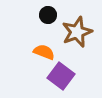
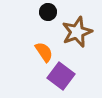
black circle: moved 3 px up
orange semicircle: rotated 35 degrees clockwise
